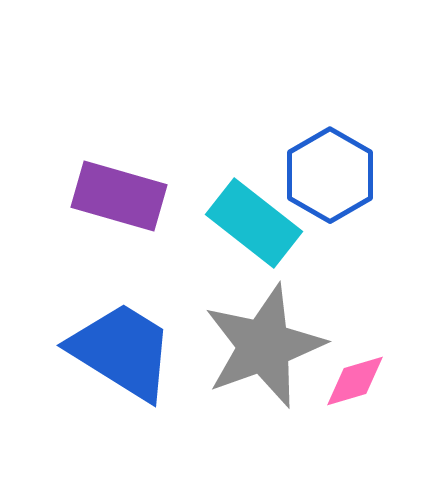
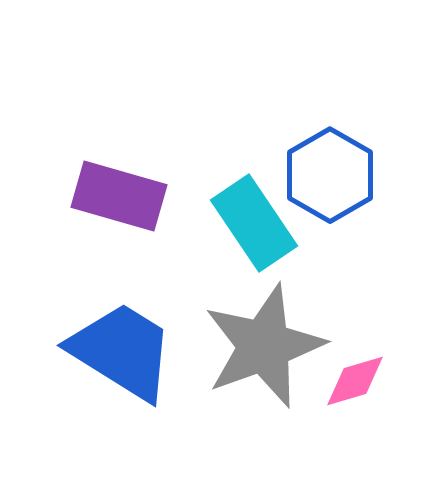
cyan rectangle: rotated 18 degrees clockwise
